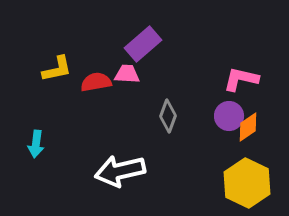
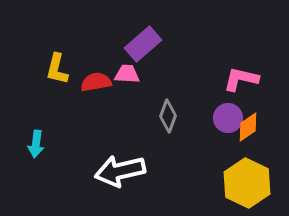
yellow L-shape: rotated 116 degrees clockwise
purple circle: moved 1 px left, 2 px down
